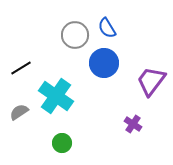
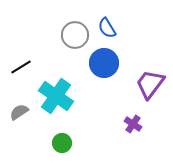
black line: moved 1 px up
purple trapezoid: moved 1 px left, 3 px down
